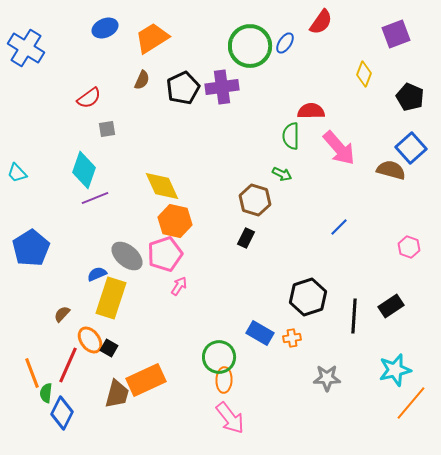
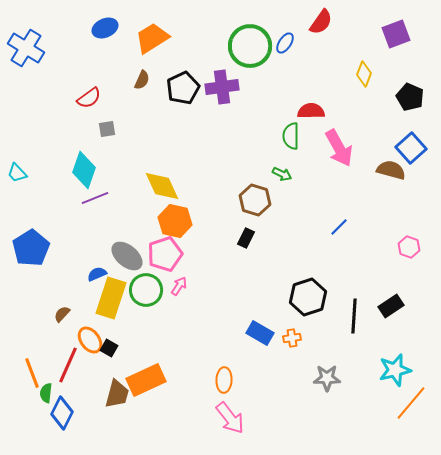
pink arrow at (339, 148): rotated 12 degrees clockwise
green circle at (219, 357): moved 73 px left, 67 px up
